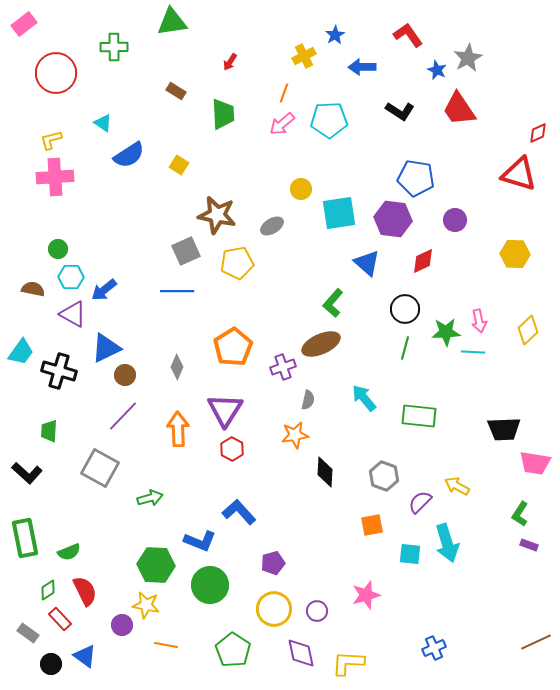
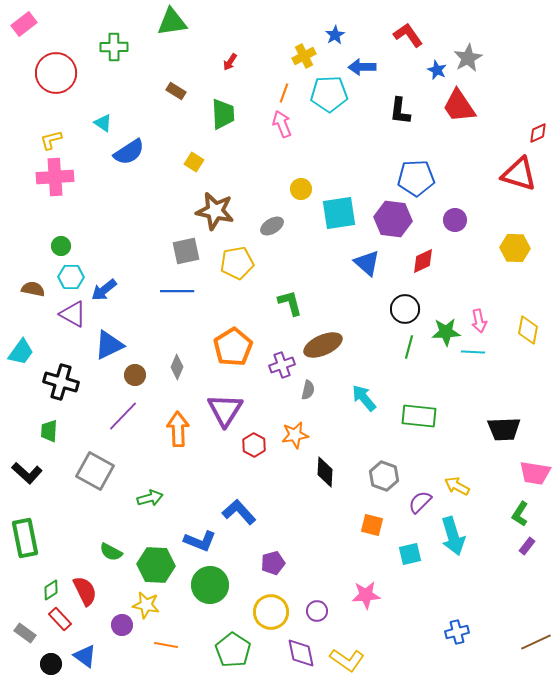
red trapezoid at (459, 109): moved 3 px up
black L-shape at (400, 111): rotated 64 degrees clockwise
cyan pentagon at (329, 120): moved 26 px up
pink arrow at (282, 124): rotated 108 degrees clockwise
blue semicircle at (129, 155): moved 3 px up
yellow square at (179, 165): moved 15 px right, 3 px up
blue pentagon at (416, 178): rotated 12 degrees counterclockwise
brown star at (217, 215): moved 2 px left, 4 px up
green circle at (58, 249): moved 3 px right, 3 px up
gray square at (186, 251): rotated 12 degrees clockwise
yellow hexagon at (515, 254): moved 6 px up
green L-shape at (333, 303): moved 43 px left; rotated 124 degrees clockwise
yellow diamond at (528, 330): rotated 36 degrees counterclockwise
brown ellipse at (321, 344): moved 2 px right, 1 px down
blue triangle at (106, 348): moved 3 px right, 3 px up
green line at (405, 348): moved 4 px right, 1 px up
purple cross at (283, 367): moved 1 px left, 2 px up
black cross at (59, 371): moved 2 px right, 11 px down
brown circle at (125, 375): moved 10 px right
gray semicircle at (308, 400): moved 10 px up
red hexagon at (232, 449): moved 22 px right, 4 px up
pink trapezoid at (535, 463): moved 10 px down
gray square at (100, 468): moved 5 px left, 3 px down
orange square at (372, 525): rotated 25 degrees clockwise
cyan arrow at (447, 543): moved 6 px right, 7 px up
purple rectangle at (529, 545): moved 2 px left, 1 px down; rotated 72 degrees counterclockwise
green semicircle at (69, 552): moved 42 px right; rotated 50 degrees clockwise
cyan square at (410, 554): rotated 20 degrees counterclockwise
green diamond at (48, 590): moved 3 px right
pink star at (366, 595): rotated 12 degrees clockwise
yellow circle at (274, 609): moved 3 px left, 3 px down
gray rectangle at (28, 633): moved 3 px left
blue cross at (434, 648): moved 23 px right, 16 px up; rotated 10 degrees clockwise
yellow L-shape at (348, 663): moved 1 px left, 3 px up; rotated 148 degrees counterclockwise
